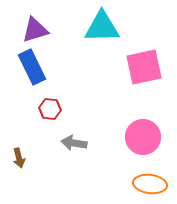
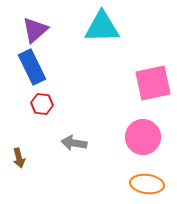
purple triangle: rotated 24 degrees counterclockwise
pink square: moved 9 px right, 16 px down
red hexagon: moved 8 px left, 5 px up
orange ellipse: moved 3 px left
